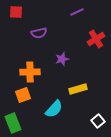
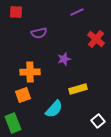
red cross: rotated 18 degrees counterclockwise
purple star: moved 2 px right
